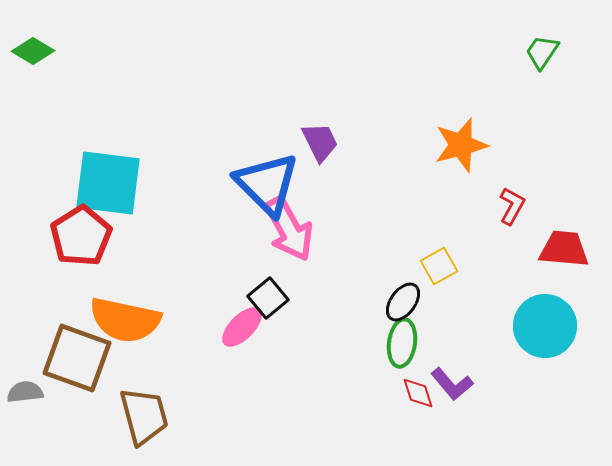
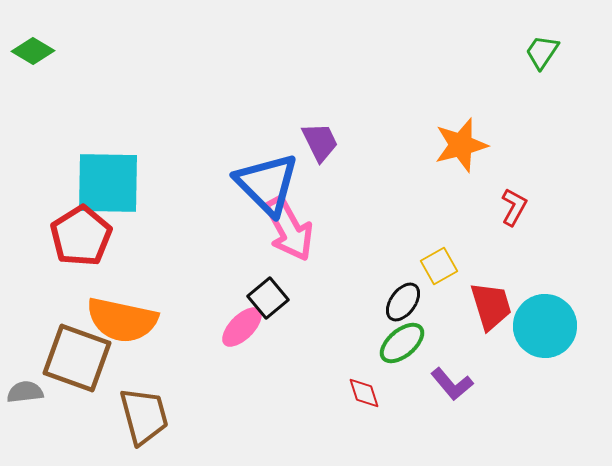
cyan square: rotated 6 degrees counterclockwise
red L-shape: moved 2 px right, 1 px down
red trapezoid: moved 73 px left, 57 px down; rotated 68 degrees clockwise
orange semicircle: moved 3 px left
green ellipse: rotated 42 degrees clockwise
red diamond: moved 54 px left
